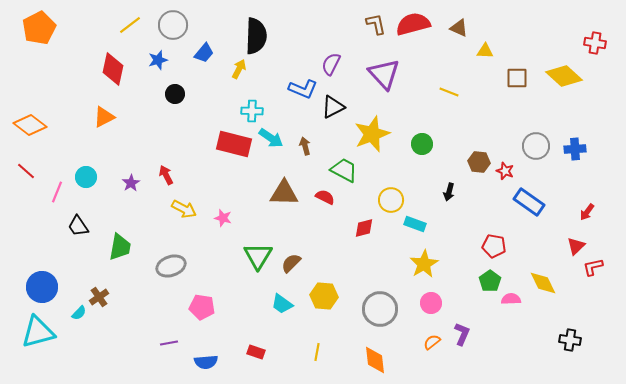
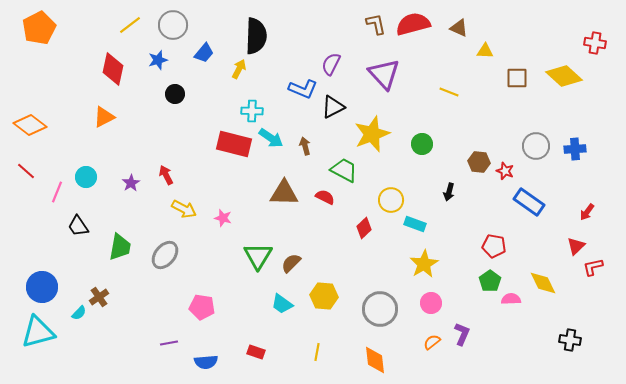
red diamond at (364, 228): rotated 30 degrees counterclockwise
gray ellipse at (171, 266): moved 6 px left, 11 px up; rotated 32 degrees counterclockwise
